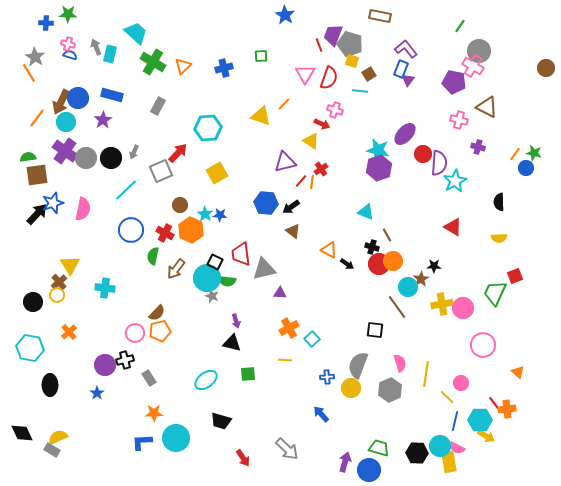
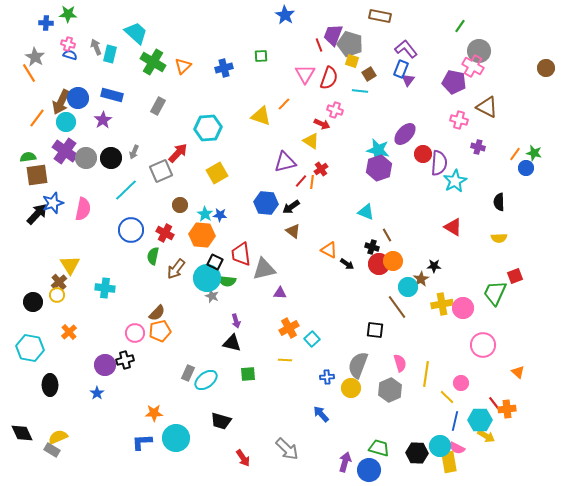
orange hexagon at (191, 230): moved 11 px right, 5 px down; rotated 20 degrees counterclockwise
gray rectangle at (149, 378): moved 39 px right, 5 px up; rotated 56 degrees clockwise
